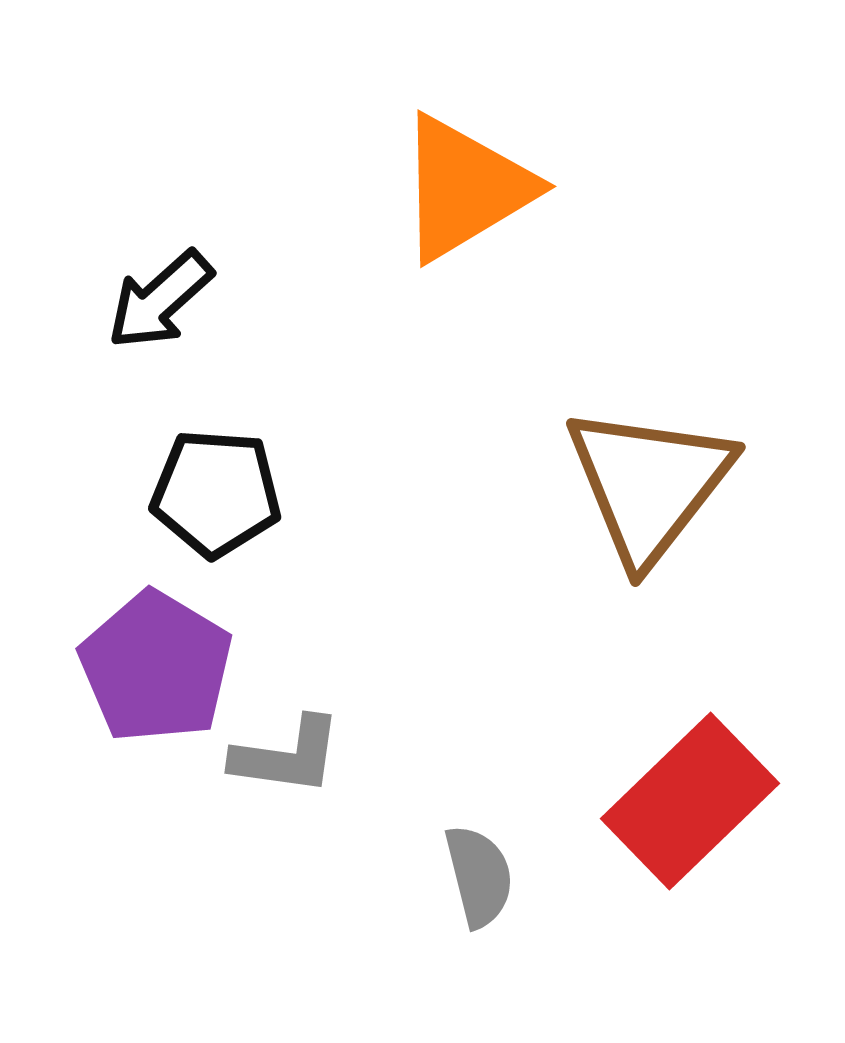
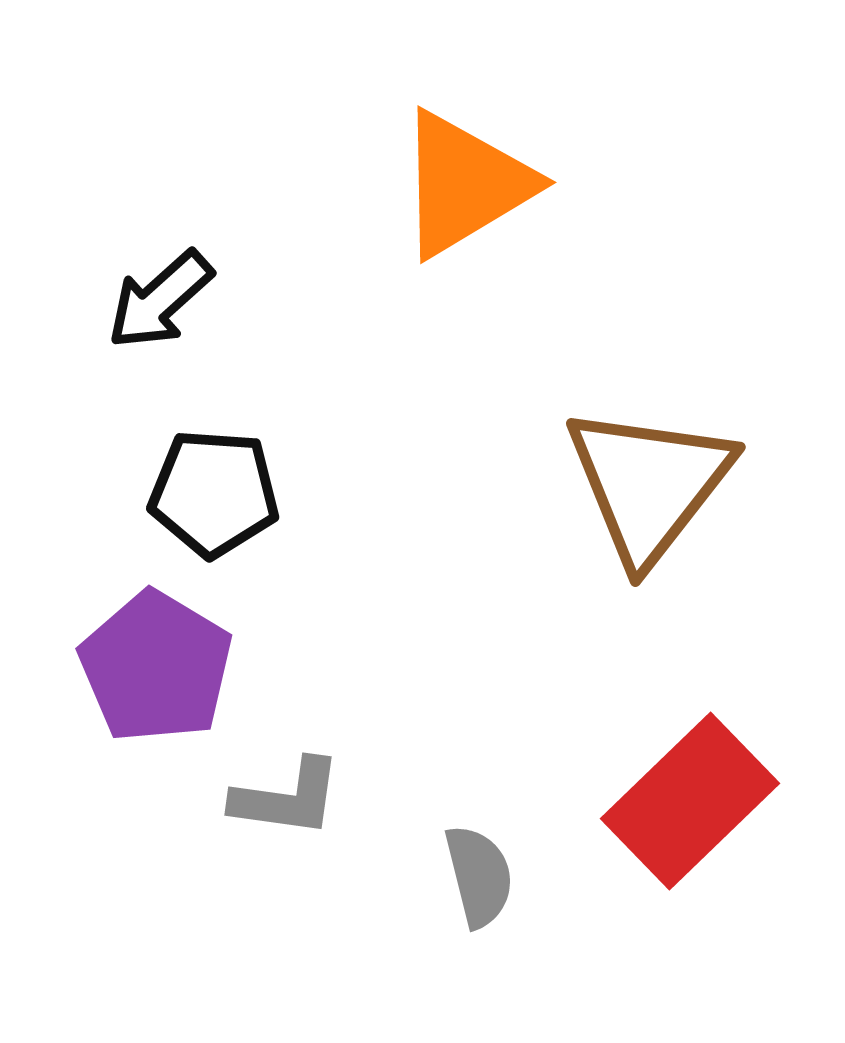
orange triangle: moved 4 px up
black pentagon: moved 2 px left
gray L-shape: moved 42 px down
